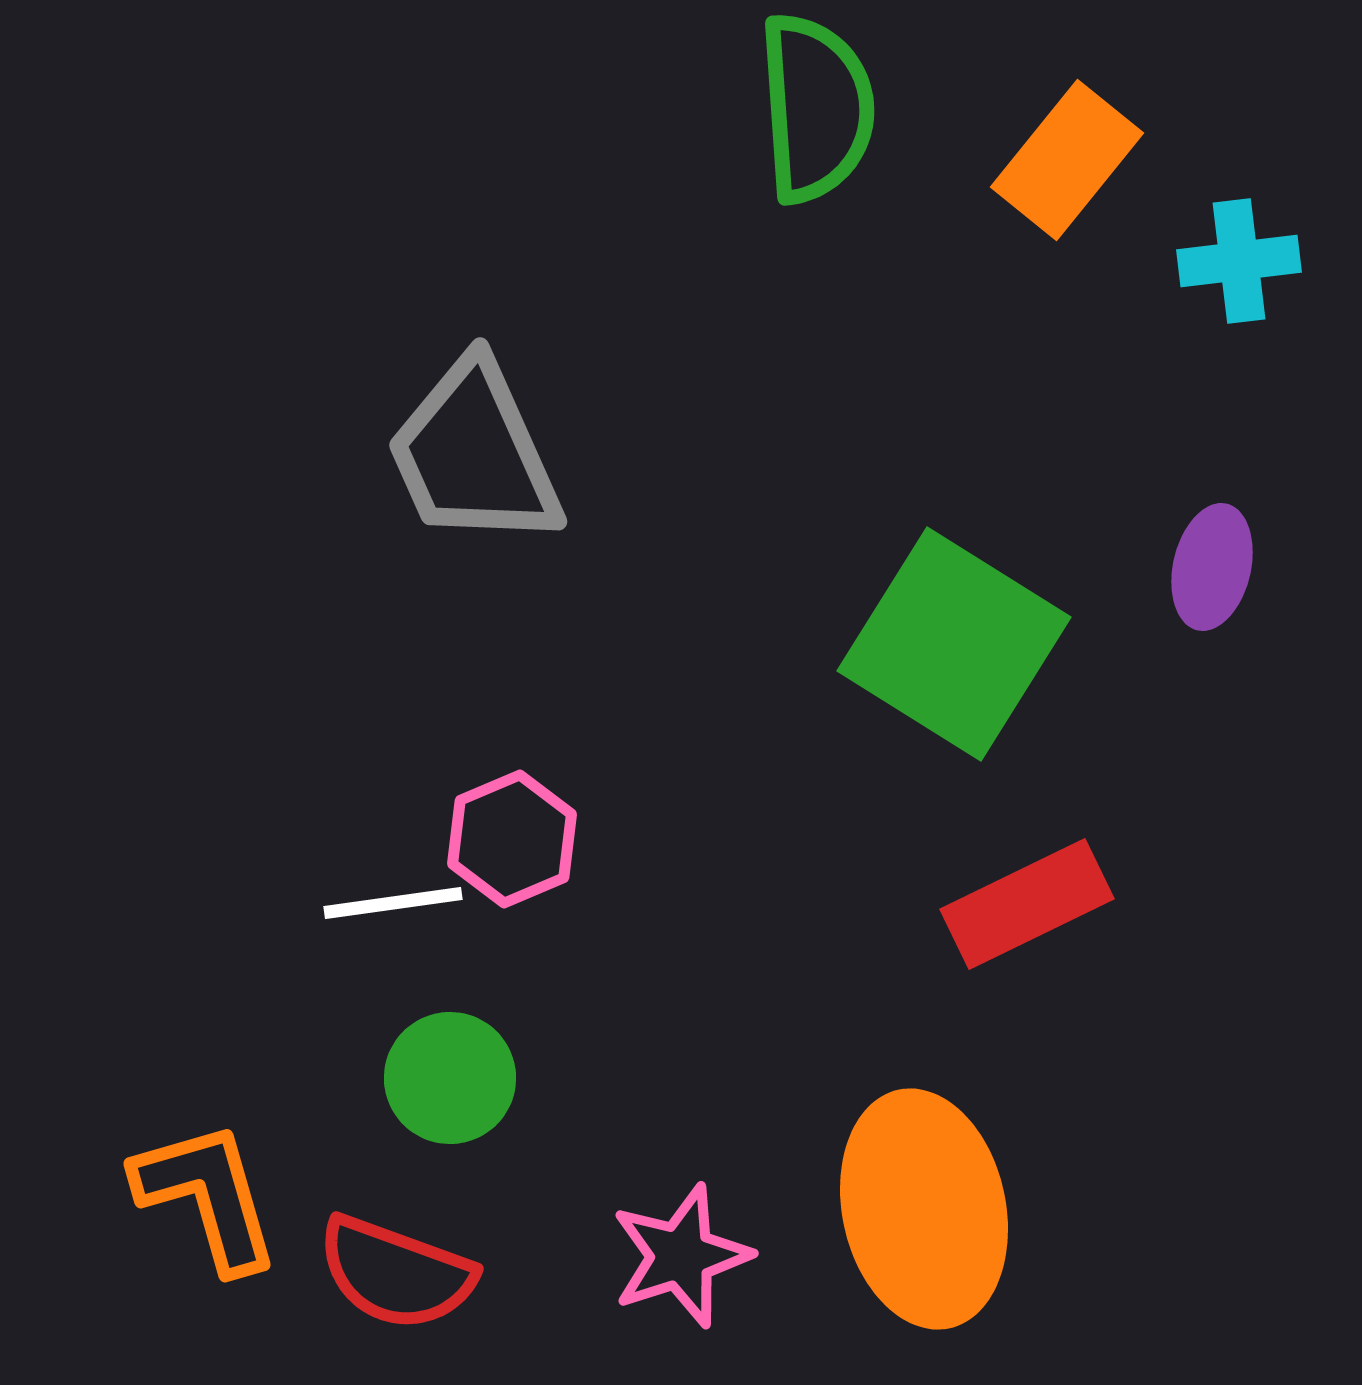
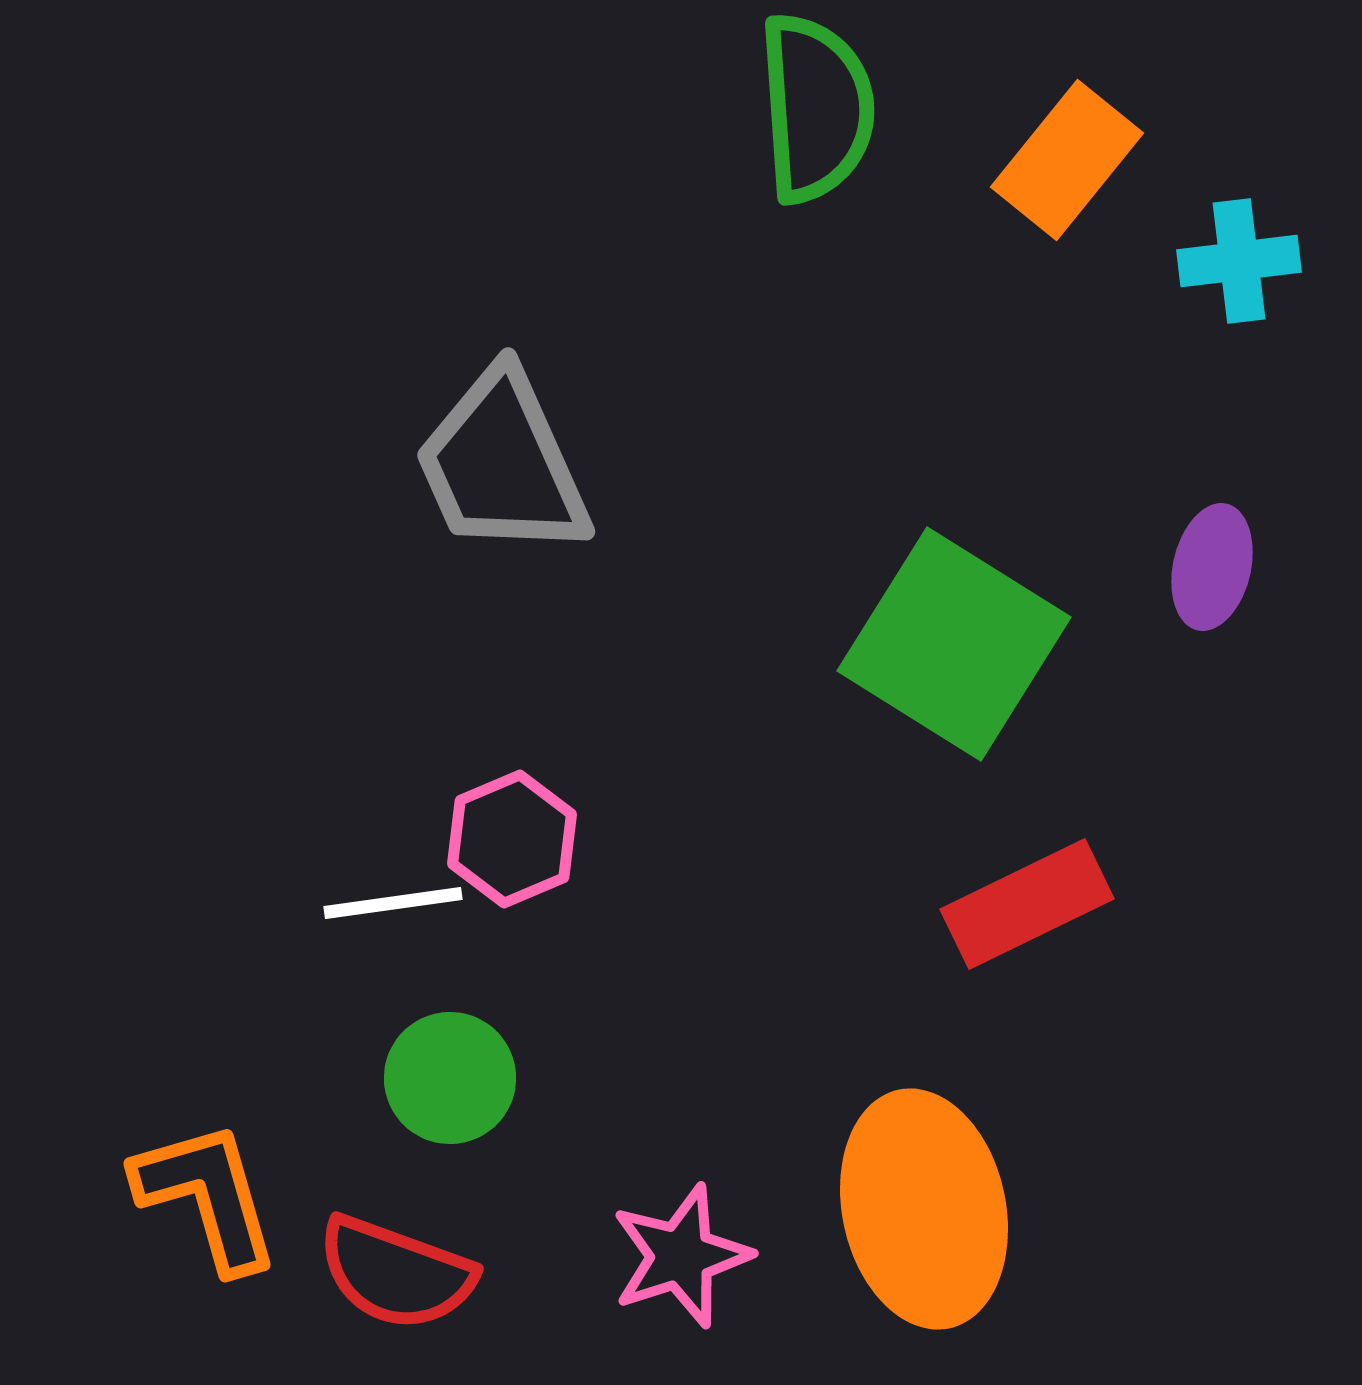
gray trapezoid: moved 28 px right, 10 px down
